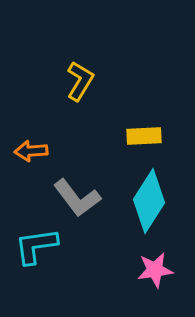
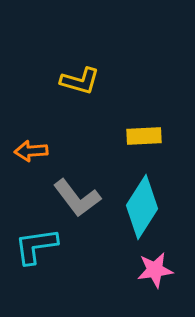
yellow L-shape: rotated 75 degrees clockwise
cyan diamond: moved 7 px left, 6 px down
